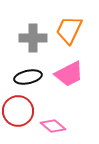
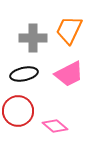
black ellipse: moved 4 px left, 3 px up
pink diamond: moved 2 px right
